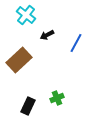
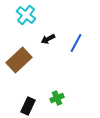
black arrow: moved 1 px right, 4 px down
